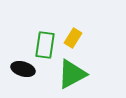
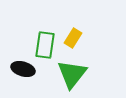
green triangle: rotated 24 degrees counterclockwise
